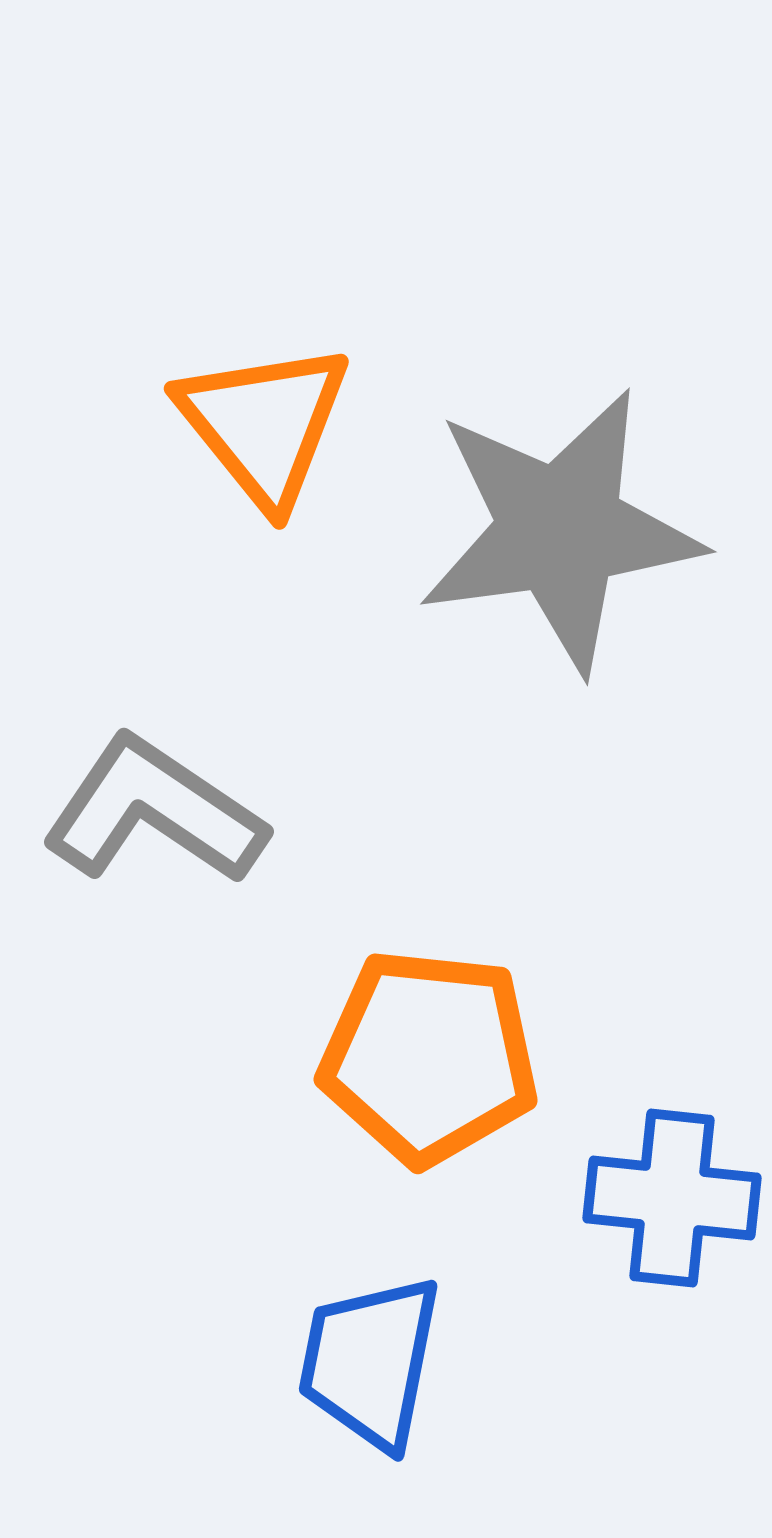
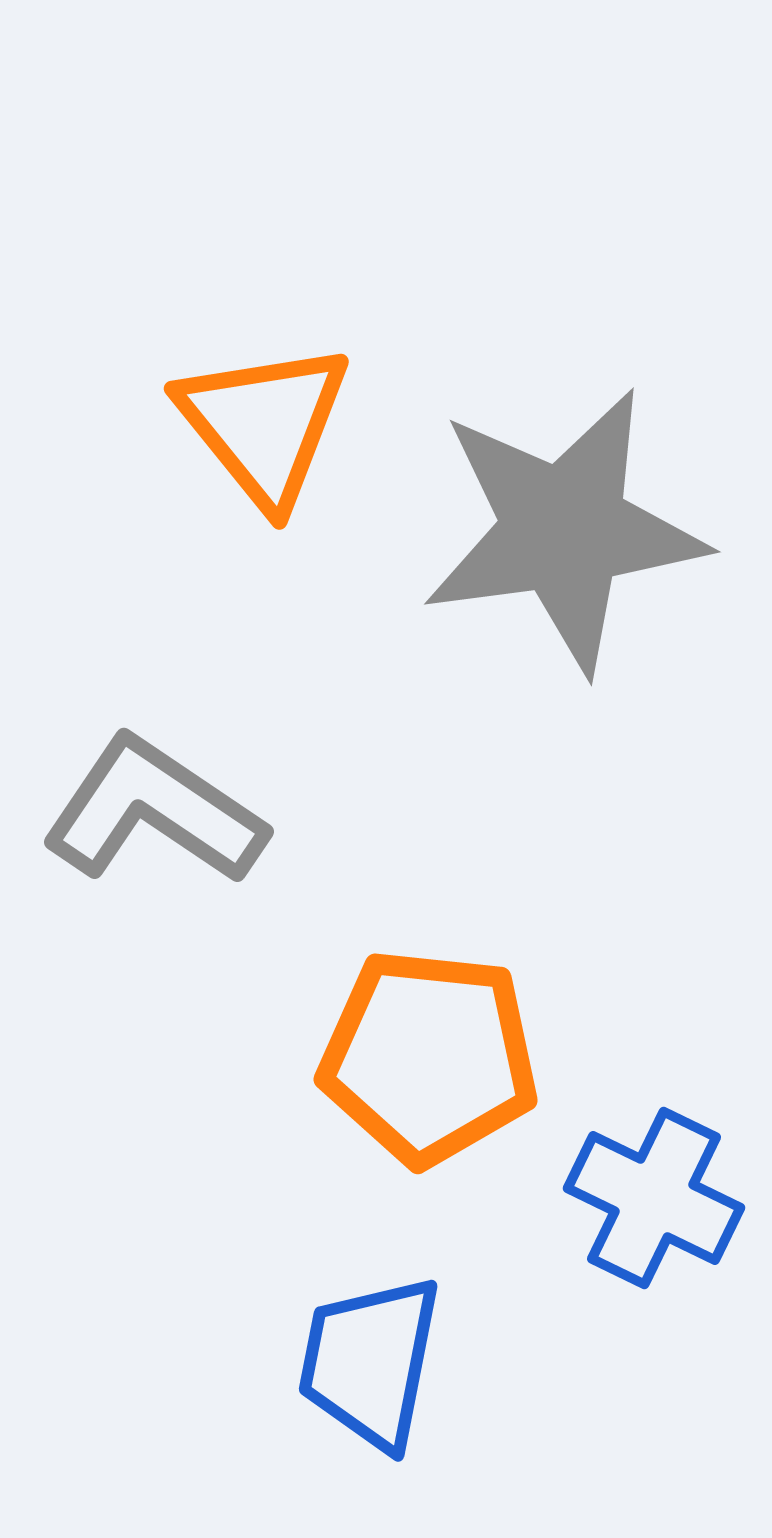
gray star: moved 4 px right
blue cross: moved 18 px left; rotated 20 degrees clockwise
